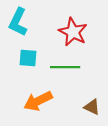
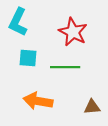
orange arrow: rotated 36 degrees clockwise
brown triangle: rotated 30 degrees counterclockwise
